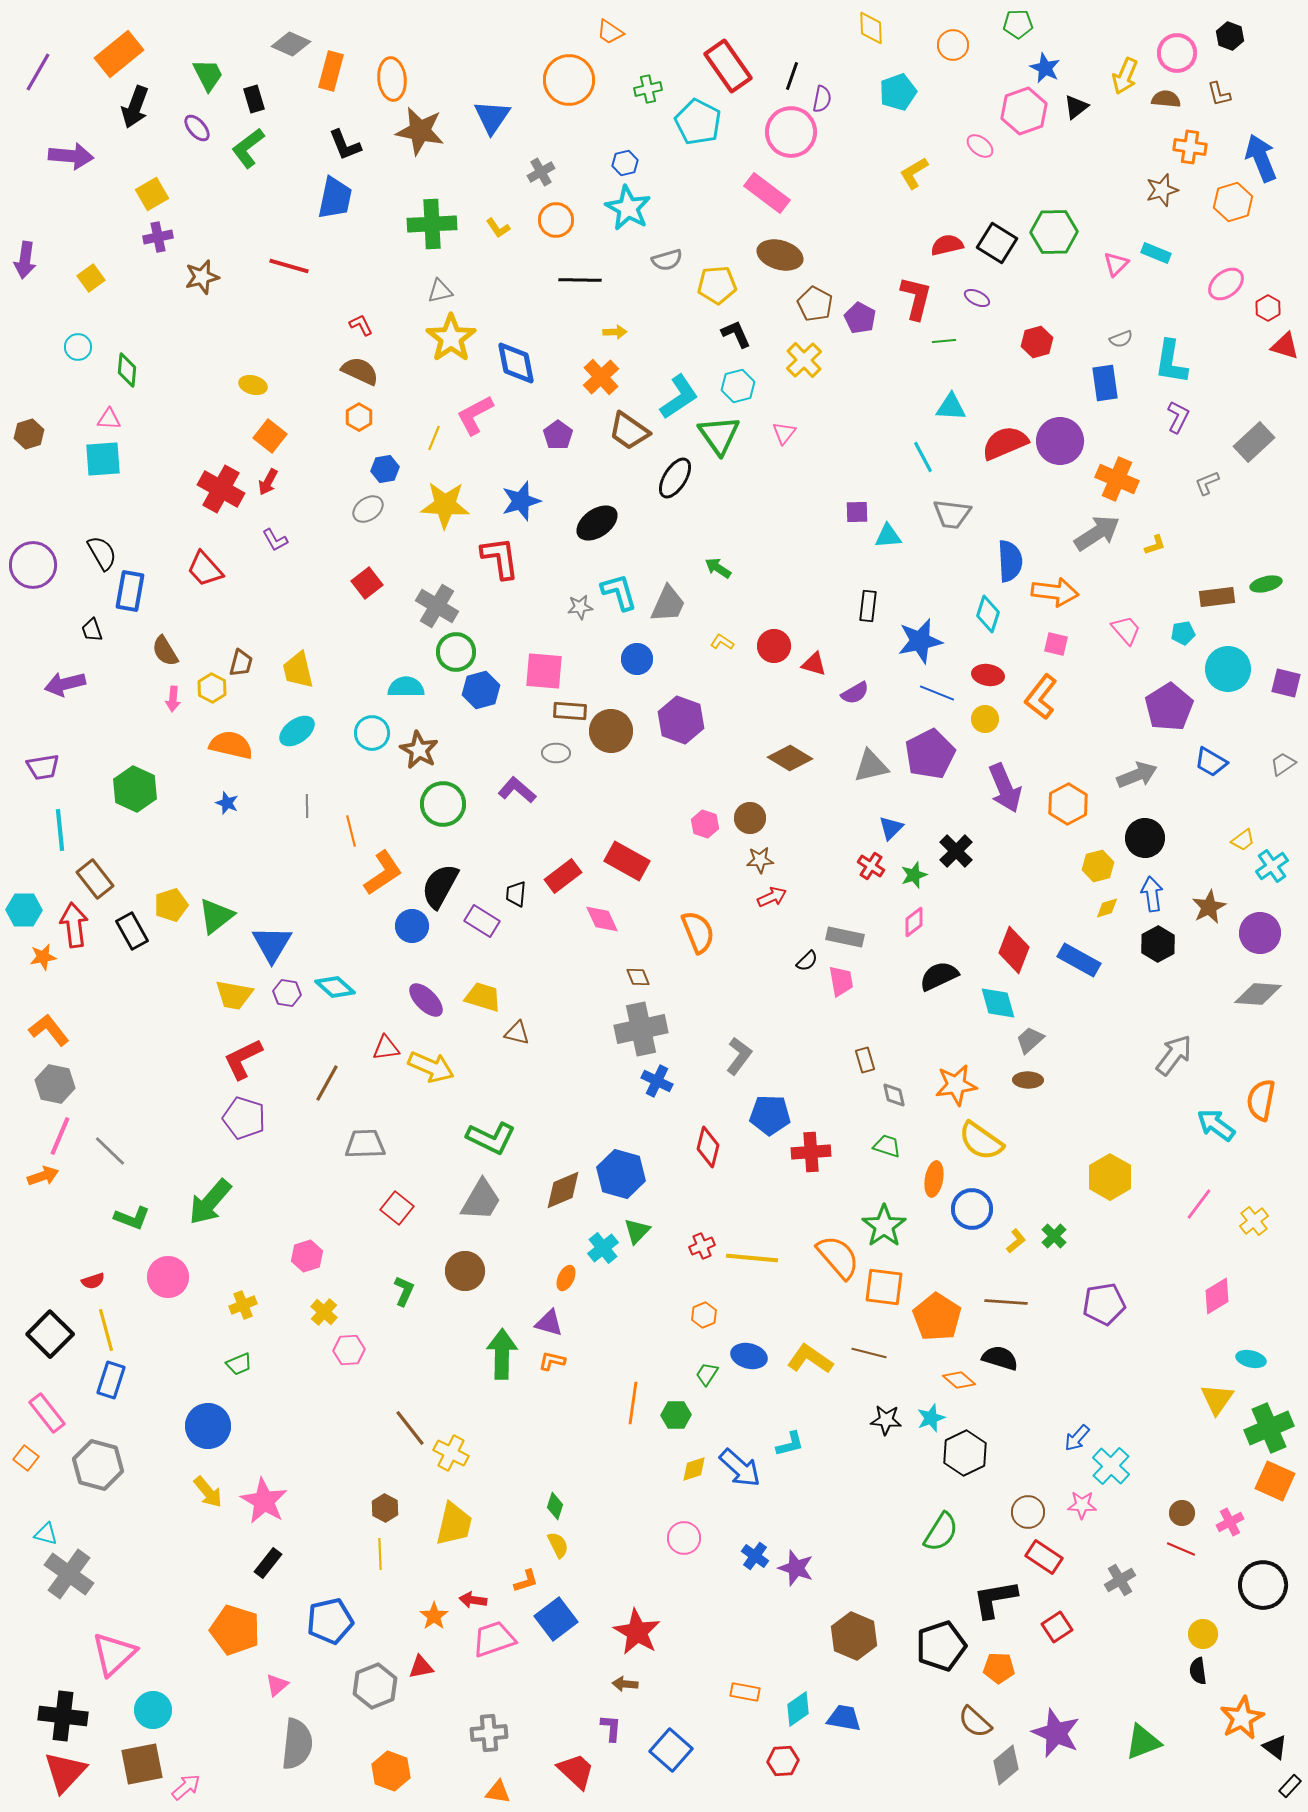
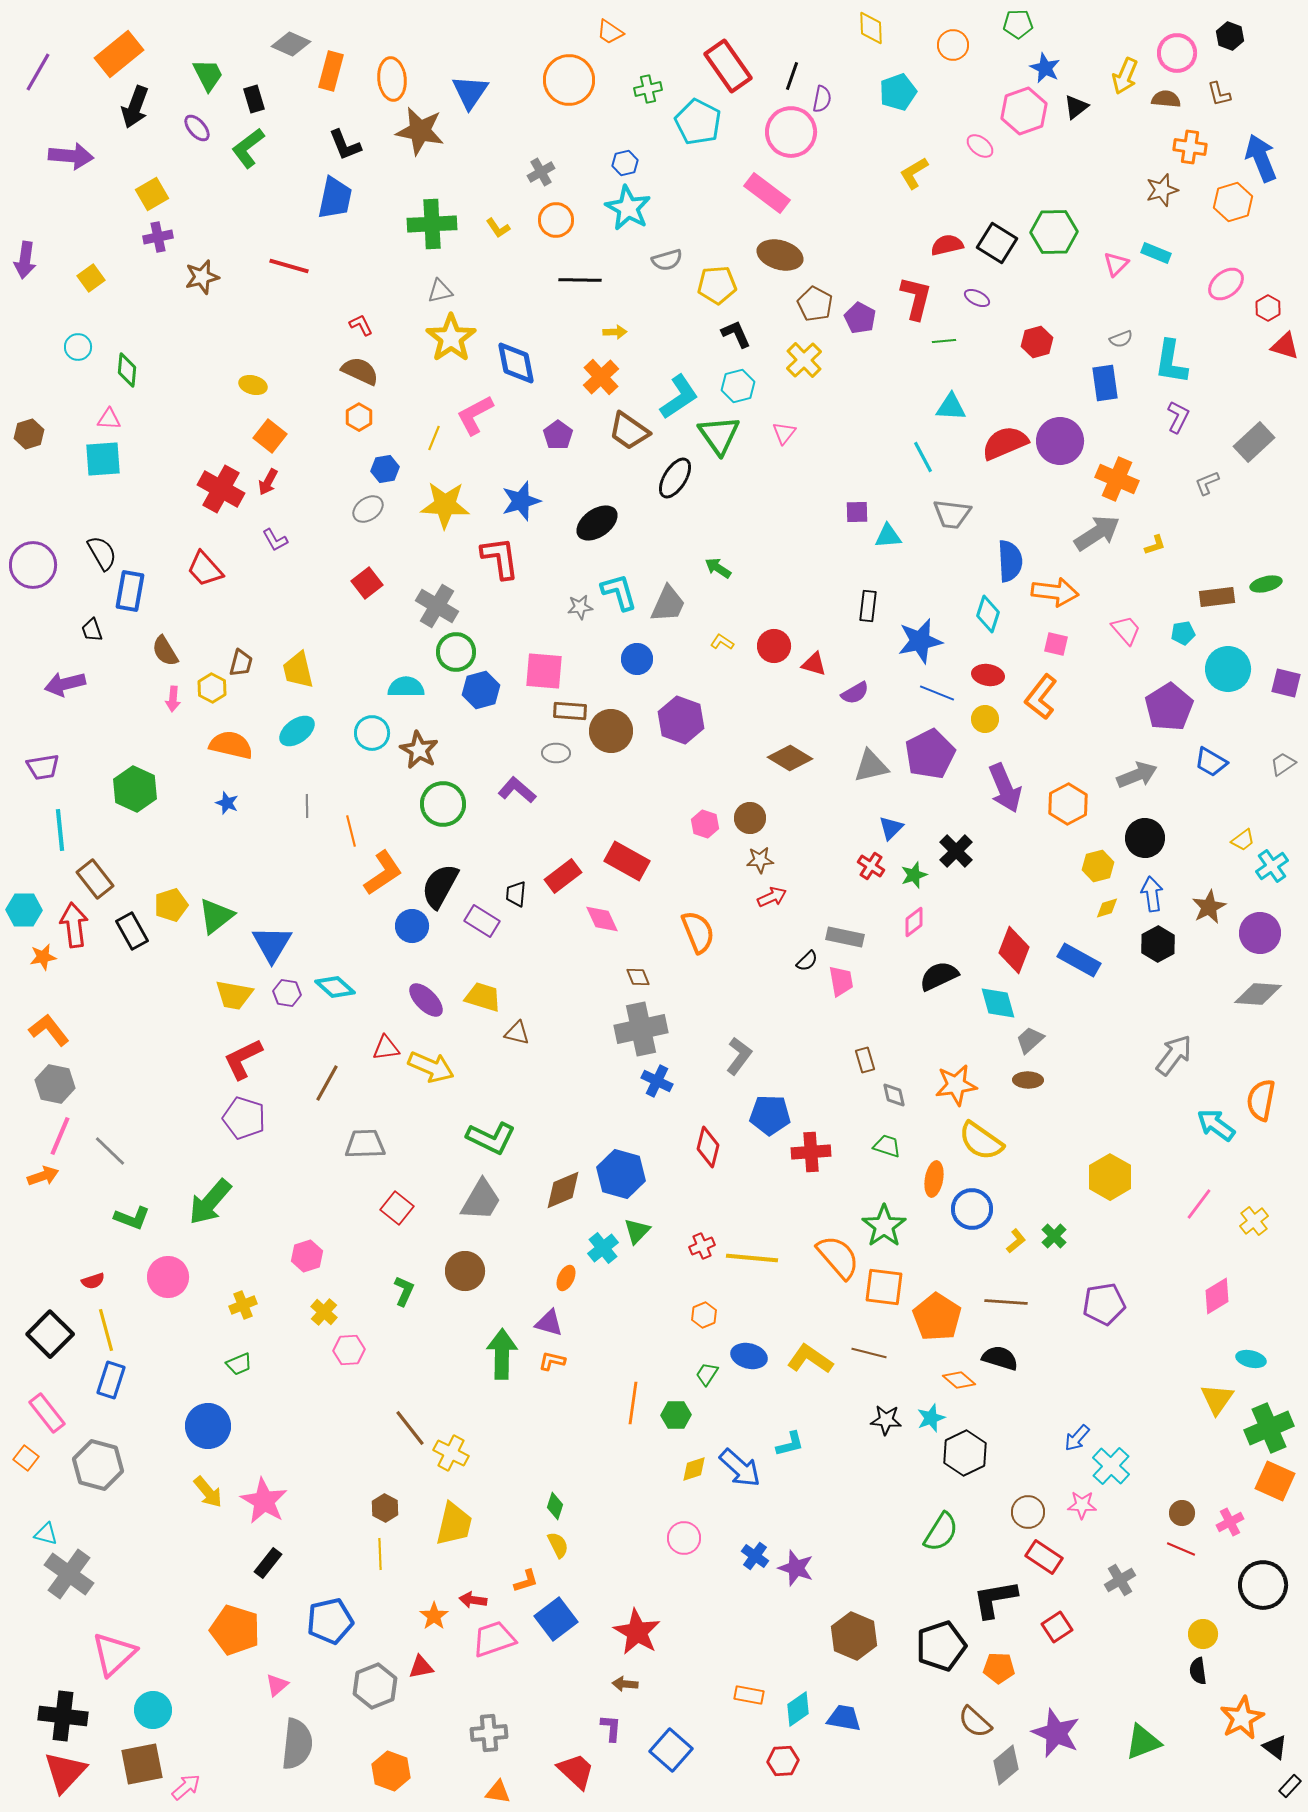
blue triangle at (492, 117): moved 22 px left, 25 px up
orange rectangle at (745, 1692): moved 4 px right, 3 px down
